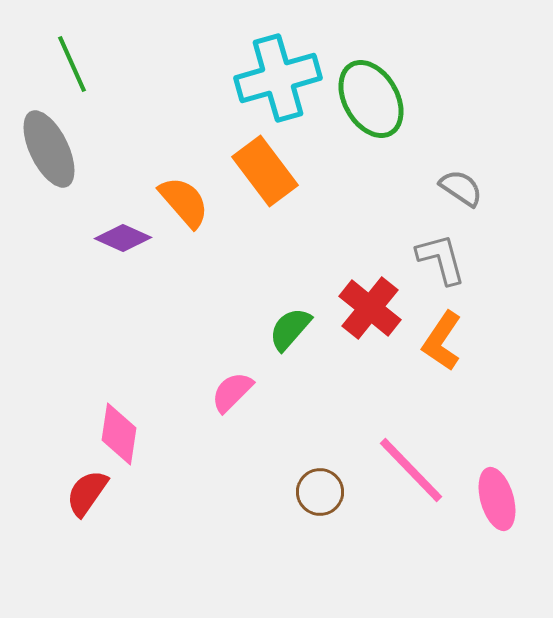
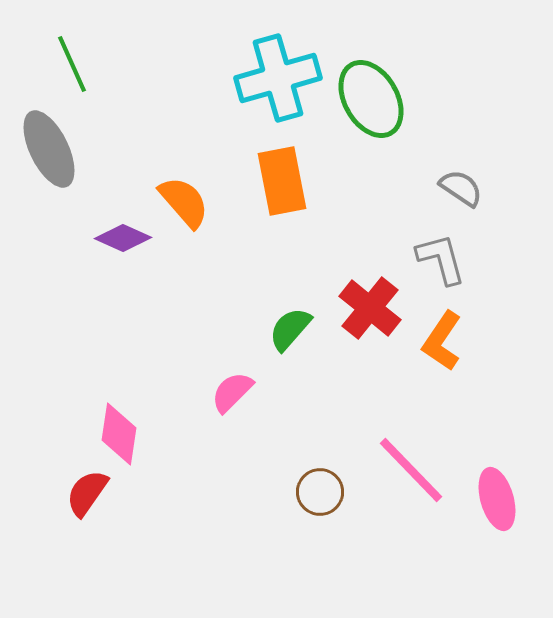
orange rectangle: moved 17 px right, 10 px down; rotated 26 degrees clockwise
